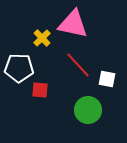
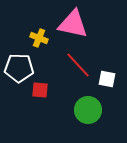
yellow cross: moved 3 px left; rotated 24 degrees counterclockwise
